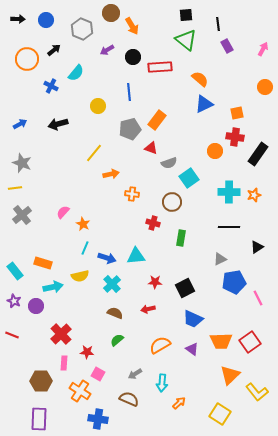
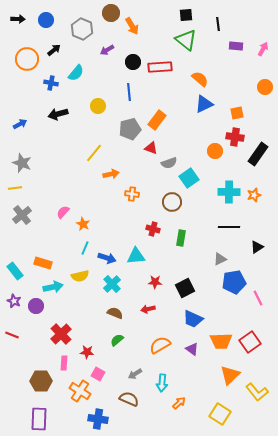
purple rectangle at (227, 46): moved 9 px right; rotated 56 degrees counterclockwise
black circle at (133, 57): moved 5 px down
blue cross at (51, 86): moved 3 px up; rotated 16 degrees counterclockwise
black arrow at (58, 124): moved 10 px up
red cross at (153, 223): moved 6 px down
